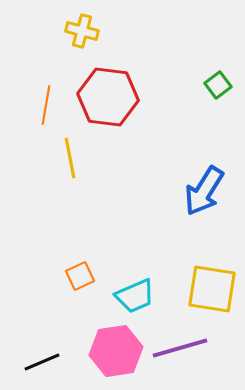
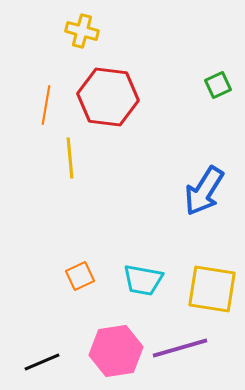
green square: rotated 12 degrees clockwise
yellow line: rotated 6 degrees clockwise
cyan trapezoid: moved 8 px right, 16 px up; rotated 33 degrees clockwise
